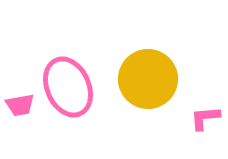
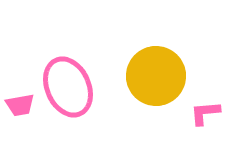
yellow circle: moved 8 px right, 3 px up
pink L-shape: moved 5 px up
